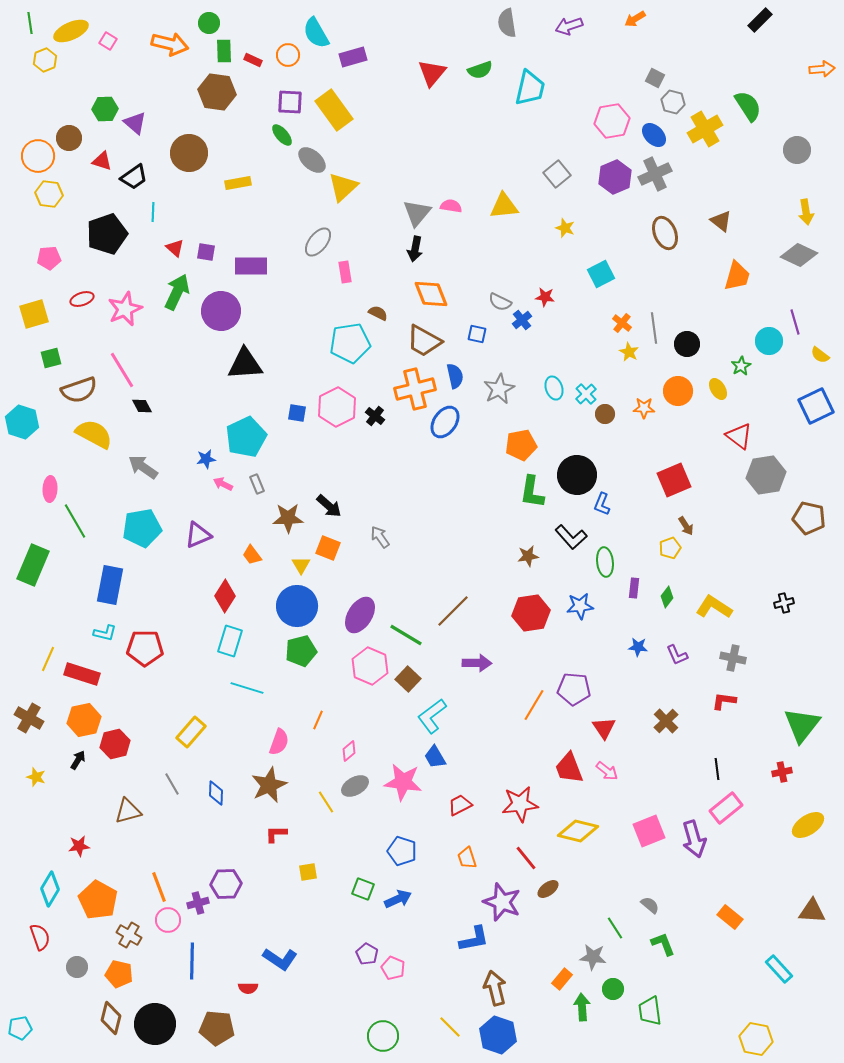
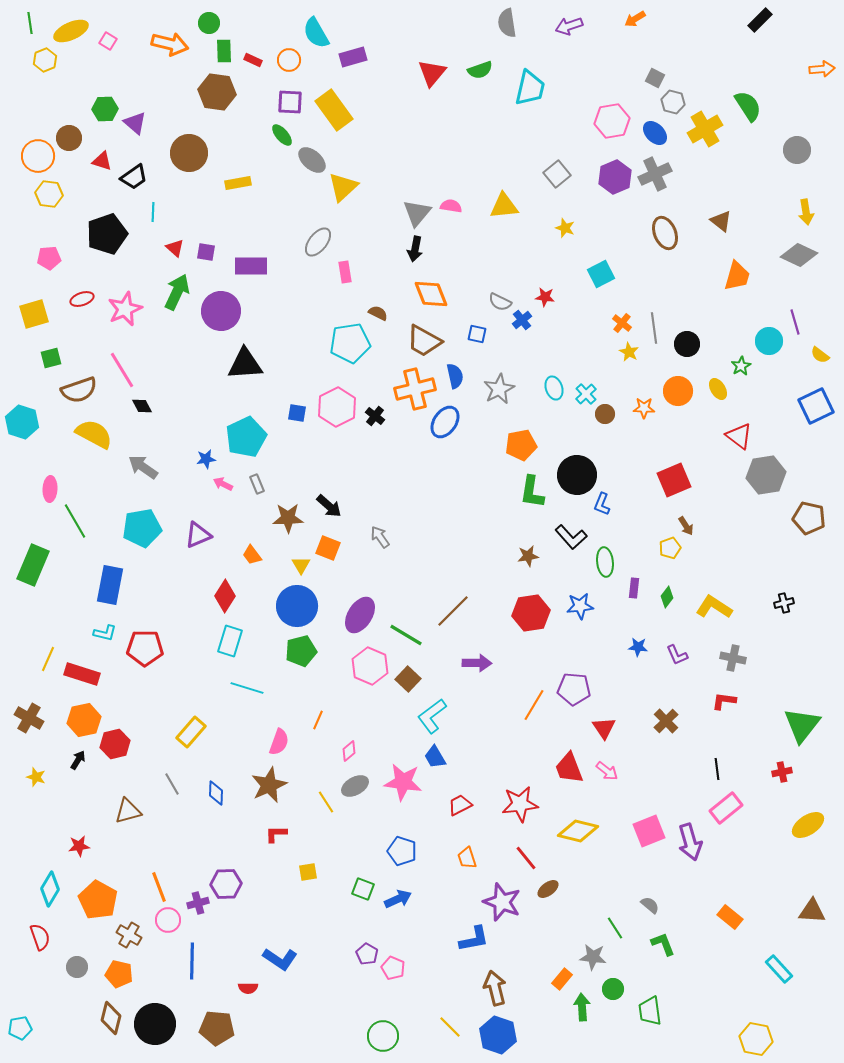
orange circle at (288, 55): moved 1 px right, 5 px down
blue ellipse at (654, 135): moved 1 px right, 2 px up
purple arrow at (694, 839): moved 4 px left, 3 px down
